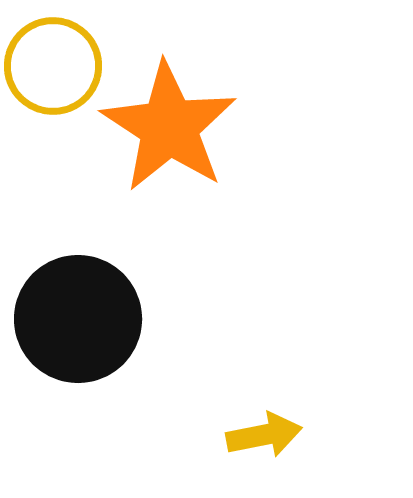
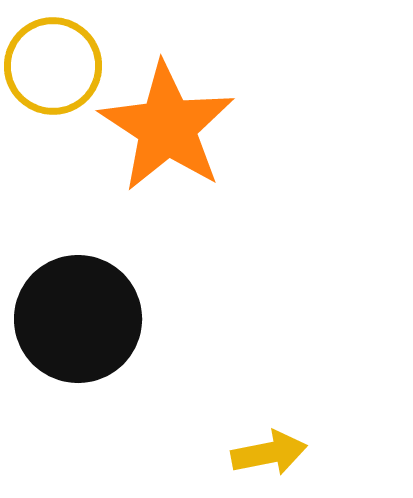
orange star: moved 2 px left
yellow arrow: moved 5 px right, 18 px down
